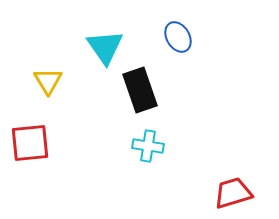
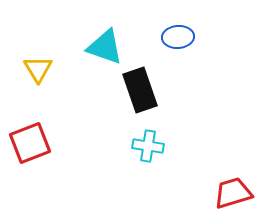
blue ellipse: rotated 64 degrees counterclockwise
cyan triangle: rotated 36 degrees counterclockwise
yellow triangle: moved 10 px left, 12 px up
red square: rotated 15 degrees counterclockwise
